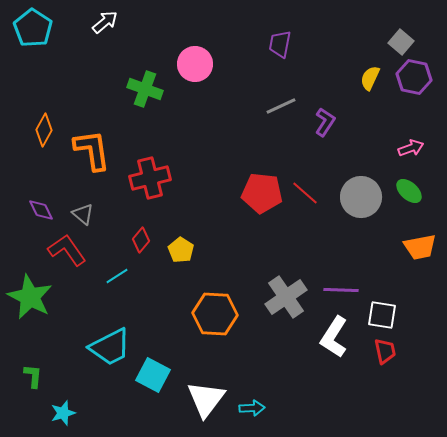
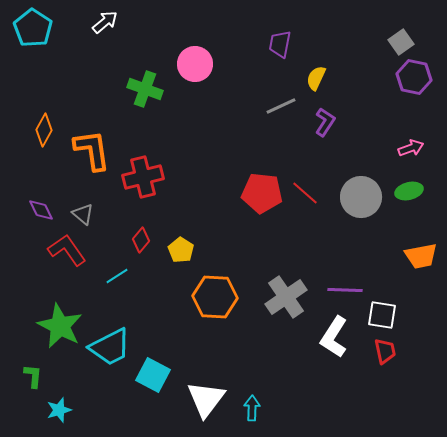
gray square: rotated 15 degrees clockwise
yellow semicircle: moved 54 px left
red cross: moved 7 px left, 1 px up
green ellipse: rotated 56 degrees counterclockwise
orange trapezoid: moved 1 px right, 9 px down
purple line: moved 4 px right
green star: moved 30 px right, 29 px down
orange hexagon: moved 17 px up
cyan arrow: rotated 85 degrees counterclockwise
cyan star: moved 4 px left, 3 px up
